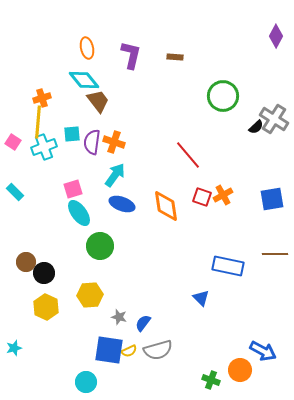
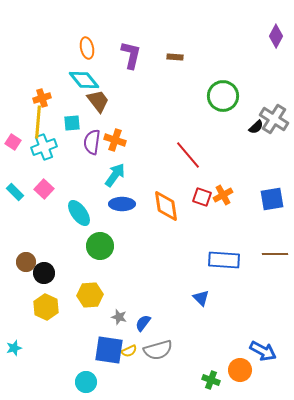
cyan square at (72, 134): moved 11 px up
orange cross at (114, 142): moved 1 px right, 2 px up
pink square at (73, 189): moved 29 px left; rotated 30 degrees counterclockwise
blue ellipse at (122, 204): rotated 20 degrees counterclockwise
blue rectangle at (228, 266): moved 4 px left, 6 px up; rotated 8 degrees counterclockwise
